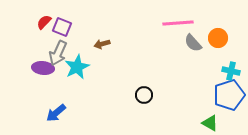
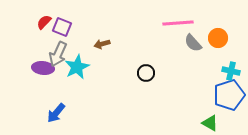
gray arrow: moved 1 px down
black circle: moved 2 px right, 22 px up
blue arrow: rotated 10 degrees counterclockwise
